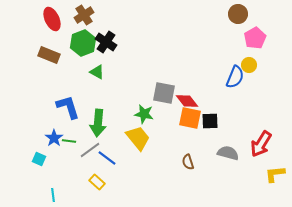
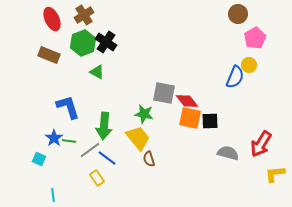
green arrow: moved 6 px right, 3 px down
brown semicircle: moved 39 px left, 3 px up
yellow rectangle: moved 4 px up; rotated 14 degrees clockwise
